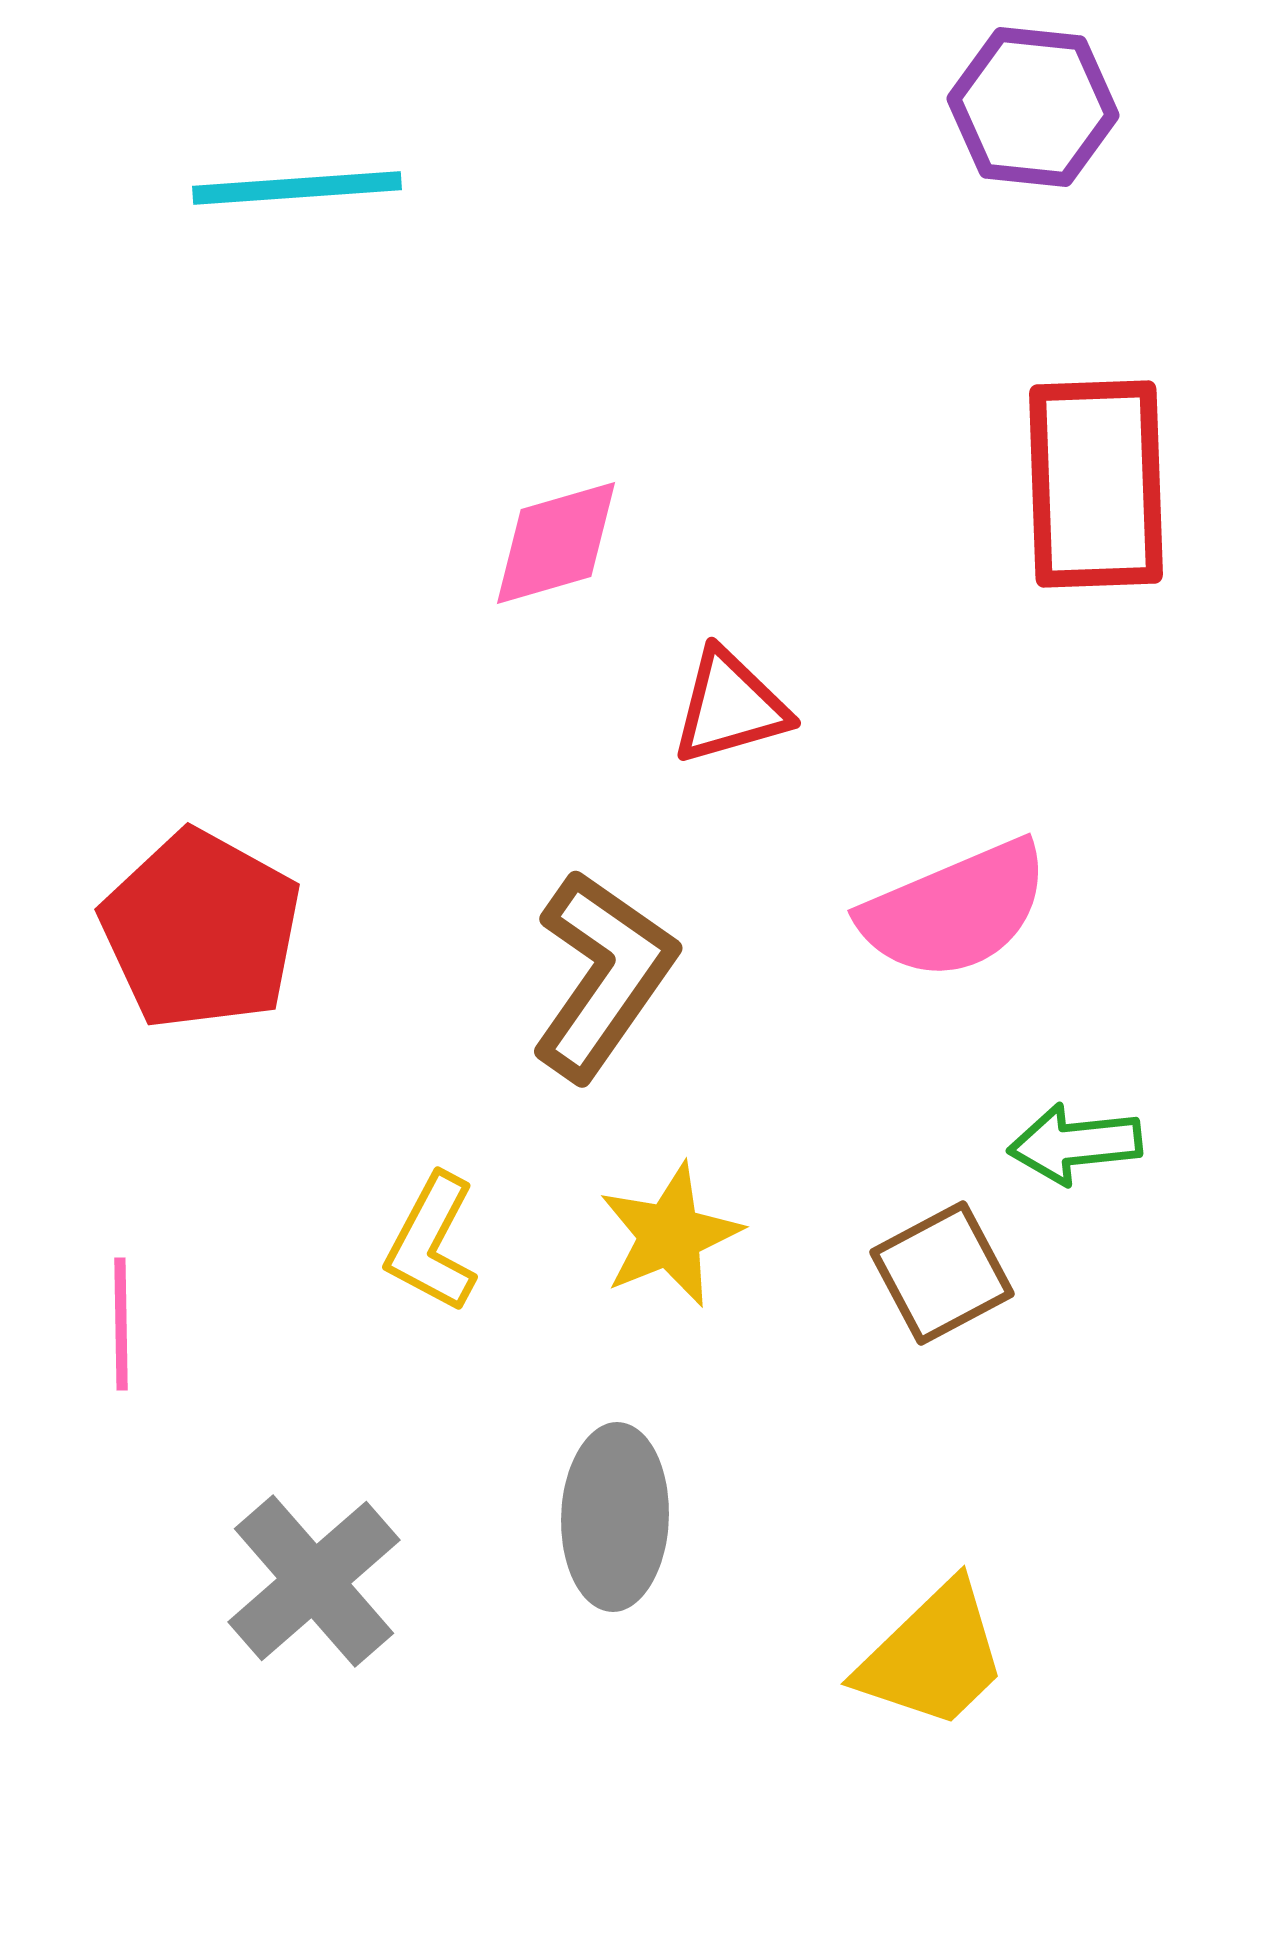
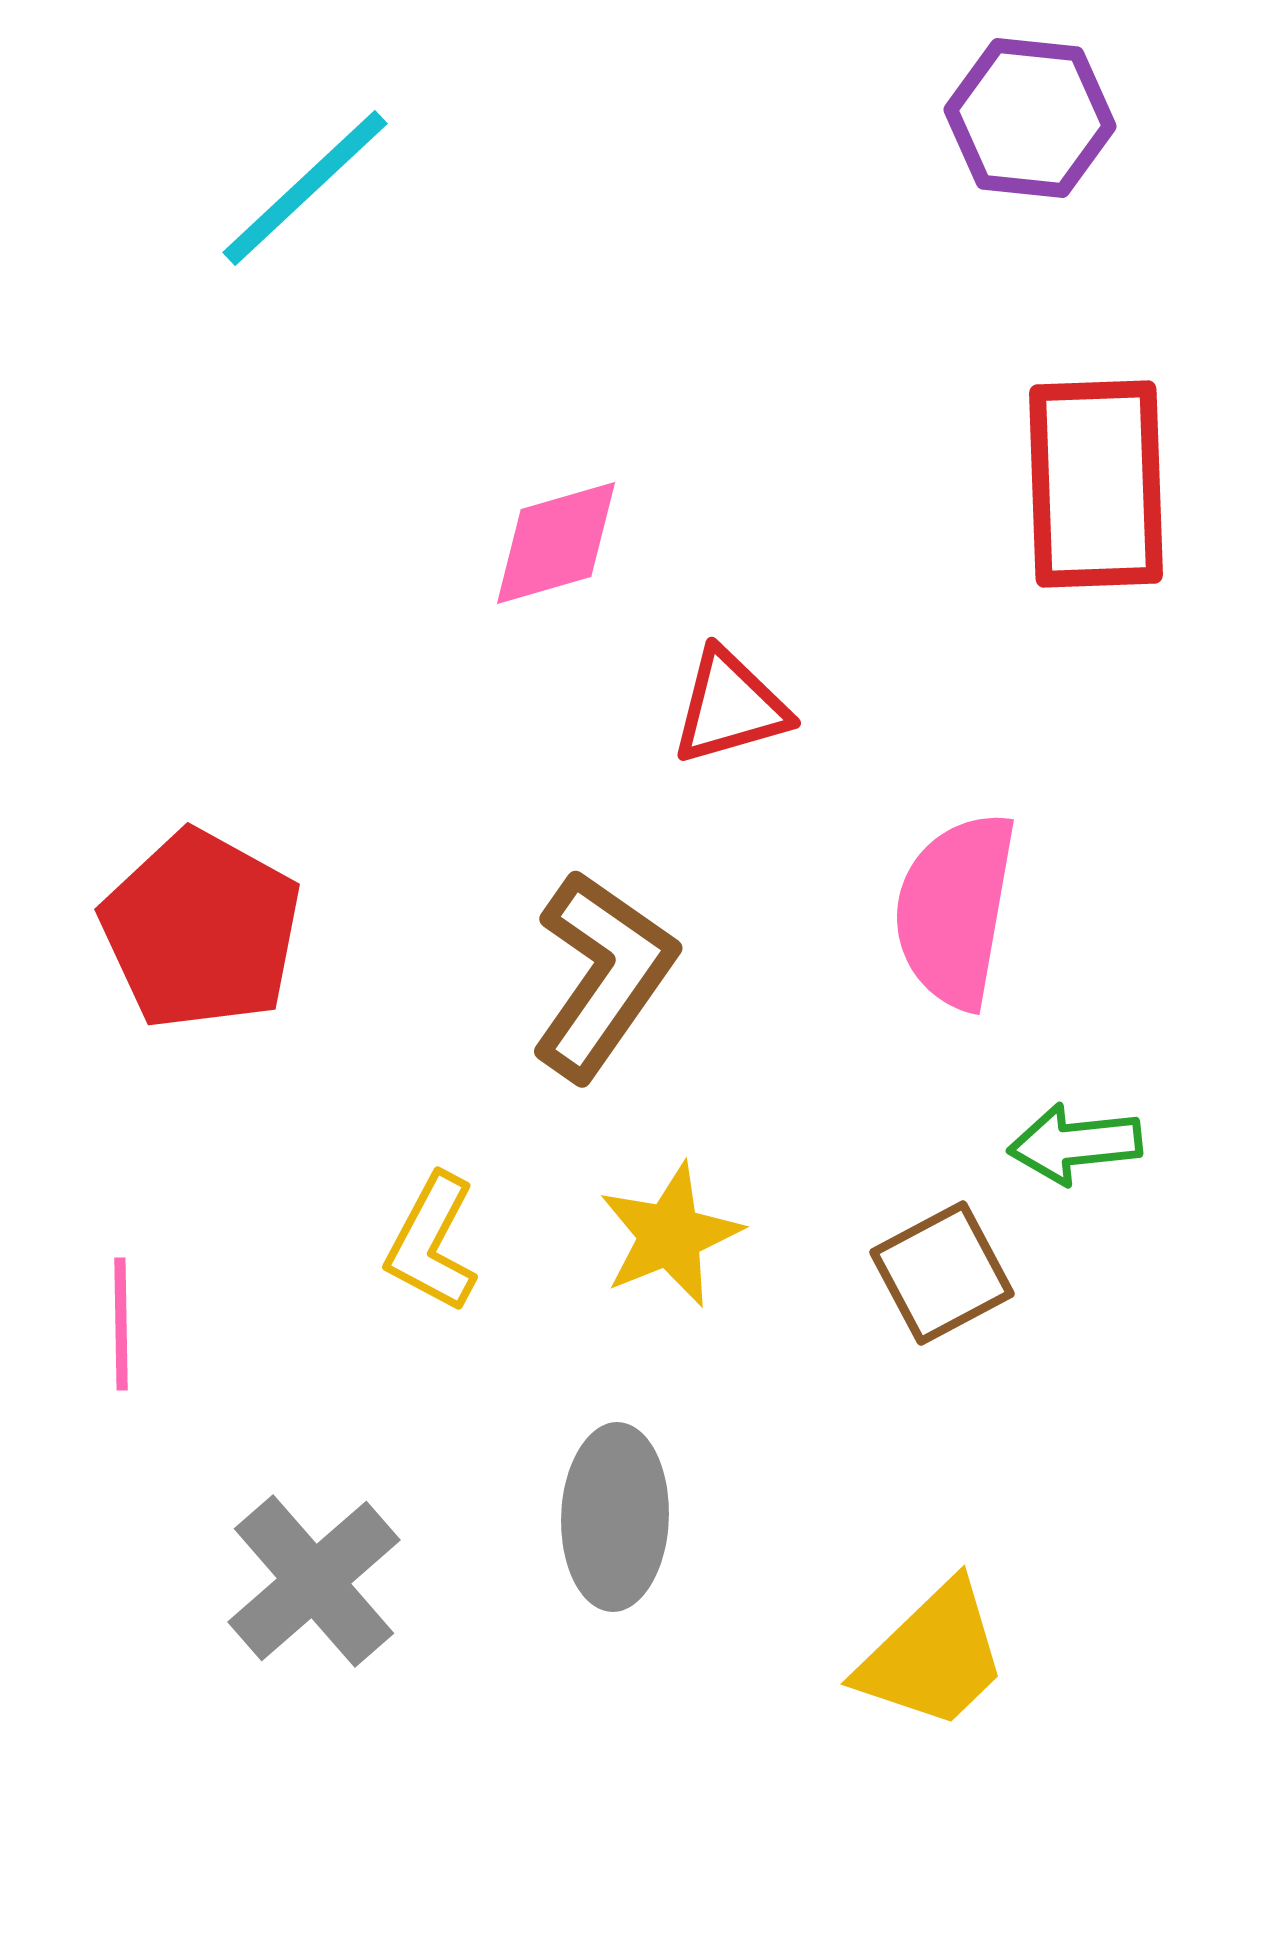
purple hexagon: moved 3 px left, 11 px down
cyan line: moved 8 px right; rotated 39 degrees counterclockwise
pink semicircle: rotated 123 degrees clockwise
